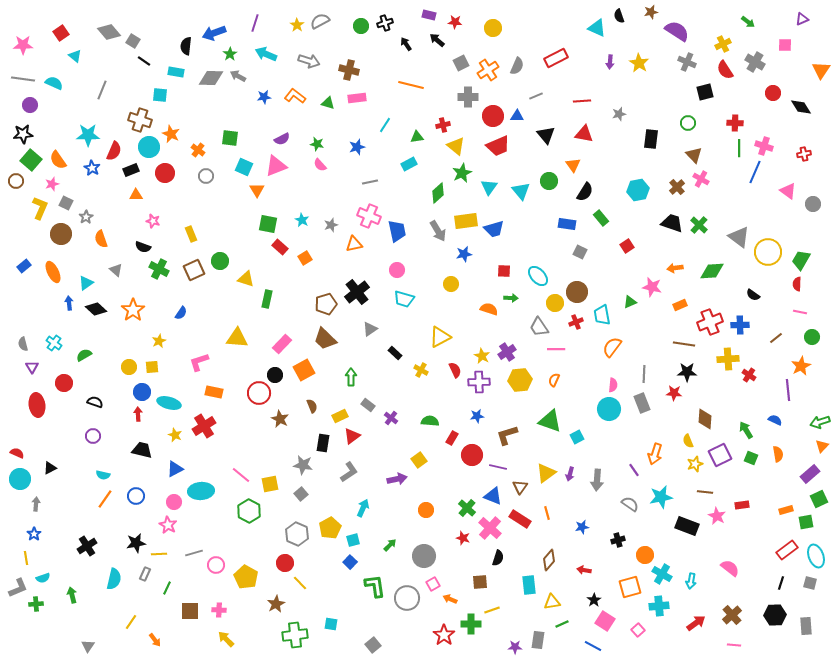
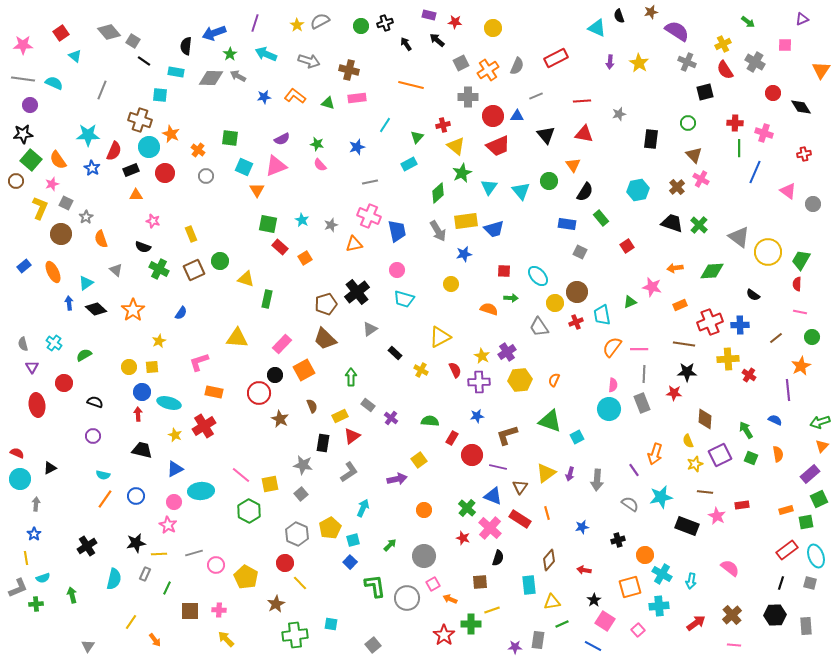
green triangle at (417, 137): rotated 40 degrees counterclockwise
pink cross at (764, 146): moved 13 px up
pink line at (556, 349): moved 83 px right
orange circle at (426, 510): moved 2 px left
